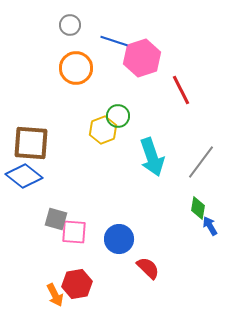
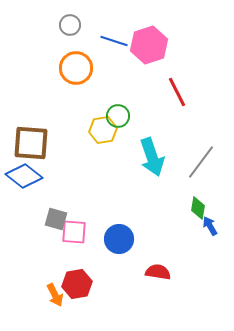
pink hexagon: moved 7 px right, 13 px up
red line: moved 4 px left, 2 px down
yellow hexagon: rotated 12 degrees clockwise
red semicircle: moved 10 px right, 4 px down; rotated 35 degrees counterclockwise
